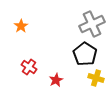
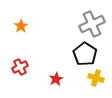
red cross: moved 9 px left; rotated 28 degrees clockwise
red star: moved 1 px up
